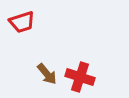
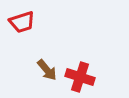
brown arrow: moved 4 px up
